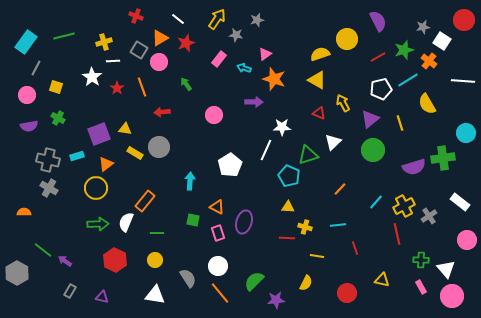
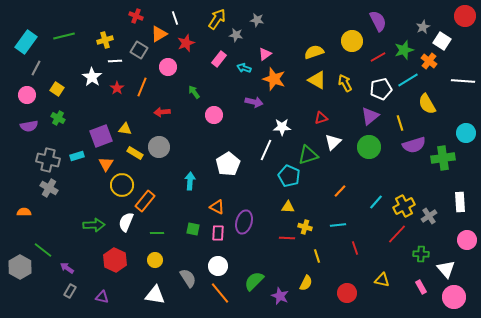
white line at (178, 19): moved 3 px left, 1 px up; rotated 32 degrees clockwise
gray star at (257, 20): rotated 24 degrees clockwise
red circle at (464, 20): moved 1 px right, 4 px up
gray star at (423, 27): rotated 16 degrees counterclockwise
orange triangle at (160, 38): moved 1 px left, 4 px up
yellow circle at (347, 39): moved 5 px right, 2 px down
yellow cross at (104, 42): moved 1 px right, 2 px up
yellow semicircle at (320, 54): moved 6 px left, 2 px up
white line at (113, 61): moved 2 px right
pink circle at (159, 62): moved 9 px right, 5 px down
green arrow at (186, 84): moved 8 px right, 8 px down
yellow square at (56, 87): moved 1 px right, 2 px down; rotated 16 degrees clockwise
orange line at (142, 87): rotated 42 degrees clockwise
purple arrow at (254, 102): rotated 12 degrees clockwise
yellow arrow at (343, 103): moved 2 px right, 20 px up
red triangle at (319, 113): moved 2 px right, 5 px down; rotated 40 degrees counterclockwise
purple triangle at (370, 119): moved 3 px up
purple square at (99, 134): moved 2 px right, 2 px down
green circle at (373, 150): moved 4 px left, 3 px up
orange triangle at (106, 164): rotated 21 degrees counterclockwise
white pentagon at (230, 165): moved 2 px left, 1 px up
purple semicircle at (414, 167): moved 22 px up
yellow circle at (96, 188): moved 26 px right, 3 px up
orange line at (340, 189): moved 2 px down
white rectangle at (460, 202): rotated 48 degrees clockwise
green square at (193, 220): moved 9 px down
green arrow at (98, 224): moved 4 px left, 1 px down
pink rectangle at (218, 233): rotated 21 degrees clockwise
red line at (397, 234): rotated 55 degrees clockwise
yellow line at (317, 256): rotated 64 degrees clockwise
green cross at (421, 260): moved 6 px up
purple arrow at (65, 261): moved 2 px right, 7 px down
gray hexagon at (17, 273): moved 3 px right, 6 px up
pink circle at (452, 296): moved 2 px right, 1 px down
purple star at (276, 300): moved 4 px right, 4 px up; rotated 30 degrees clockwise
